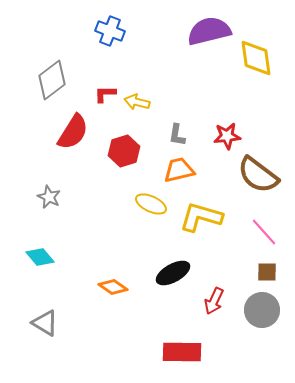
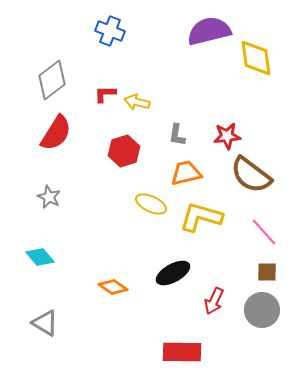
red semicircle: moved 17 px left, 1 px down
orange trapezoid: moved 7 px right, 3 px down
brown semicircle: moved 7 px left
